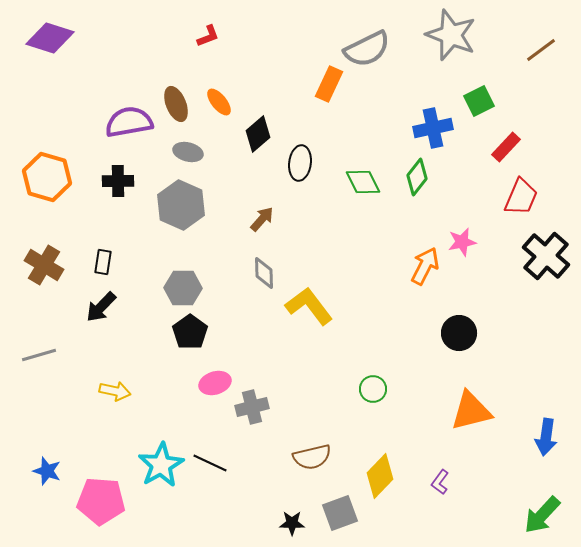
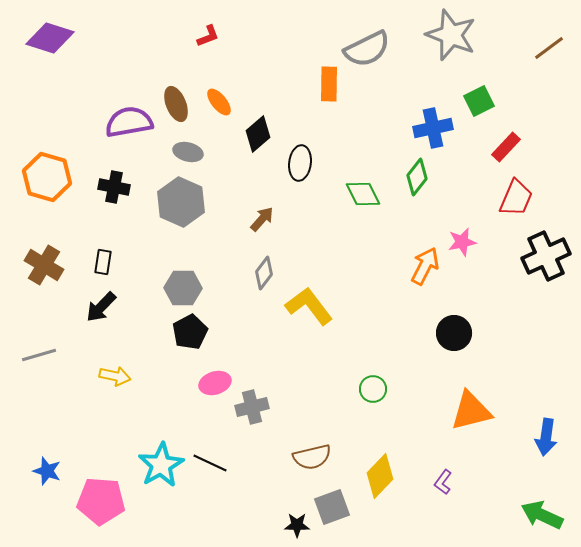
brown line at (541, 50): moved 8 px right, 2 px up
orange rectangle at (329, 84): rotated 24 degrees counterclockwise
black cross at (118, 181): moved 4 px left, 6 px down; rotated 12 degrees clockwise
green diamond at (363, 182): moved 12 px down
red trapezoid at (521, 197): moved 5 px left, 1 px down
gray hexagon at (181, 205): moved 3 px up
black cross at (546, 256): rotated 24 degrees clockwise
gray diamond at (264, 273): rotated 40 degrees clockwise
black pentagon at (190, 332): rotated 8 degrees clockwise
black circle at (459, 333): moved 5 px left
yellow arrow at (115, 391): moved 15 px up
purple L-shape at (440, 482): moved 3 px right
gray square at (340, 513): moved 8 px left, 6 px up
green arrow at (542, 515): rotated 72 degrees clockwise
black star at (292, 523): moved 5 px right, 2 px down
